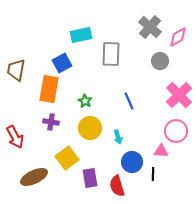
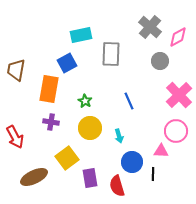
blue square: moved 5 px right
cyan arrow: moved 1 px right, 1 px up
